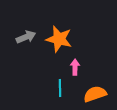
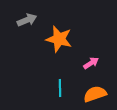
gray arrow: moved 1 px right, 17 px up
pink arrow: moved 16 px right, 4 px up; rotated 56 degrees clockwise
